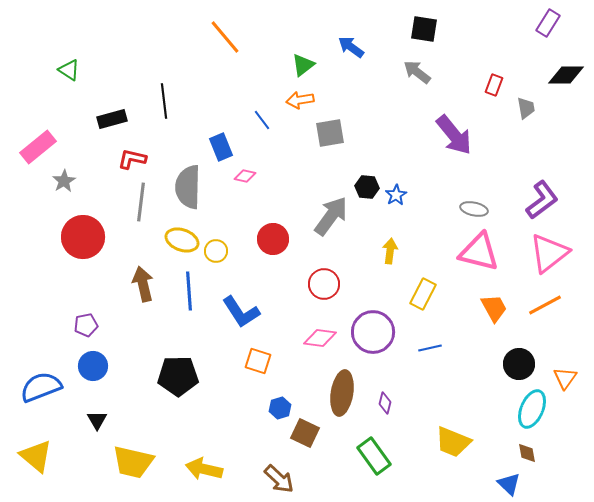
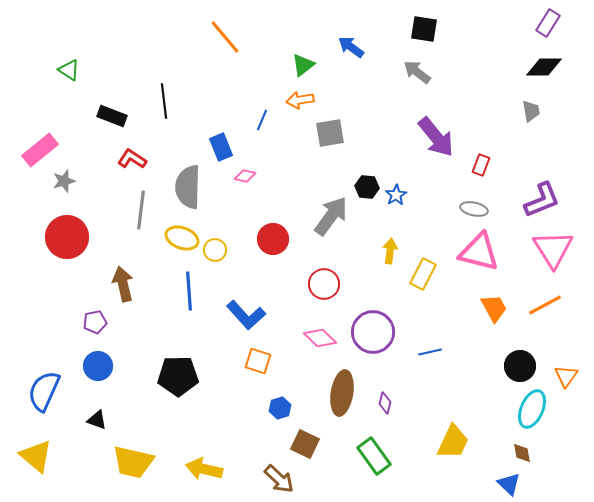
black diamond at (566, 75): moved 22 px left, 8 px up
red rectangle at (494, 85): moved 13 px left, 80 px down
gray trapezoid at (526, 108): moved 5 px right, 3 px down
black rectangle at (112, 119): moved 3 px up; rotated 36 degrees clockwise
blue line at (262, 120): rotated 60 degrees clockwise
purple arrow at (454, 135): moved 18 px left, 2 px down
pink rectangle at (38, 147): moved 2 px right, 3 px down
red L-shape at (132, 159): rotated 20 degrees clockwise
gray star at (64, 181): rotated 15 degrees clockwise
purple L-shape at (542, 200): rotated 15 degrees clockwise
gray line at (141, 202): moved 8 px down
red circle at (83, 237): moved 16 px left
yellow ellipse at (182, 240): moved 2 px up
yellow circle at (216, 251): moved 1 px left, 1 px up
pink triangle at (549, 253): moved 4 px right, 4 px up; rotated 24 degrees counterclockwise
brown arrow at (143, 284): moved 20 px left
yellow rectangle at (423, 294): moved 20 px up
blue L-shape at (241, 312): moved 5 px right, 3 px down; rotated 9 degrees counterclockwise
purple pentagon at (86, 325): moved 9 px right, 3 px up
pink diamond at (320, 338): rotated 36 degrees clockwise
blue line at (430, 348): moved 4 px down
black circle at (519, 364): moved 1 px right, 2 px down
blue circle at (93, 366): moved 5 px right
orange triangle at (565, 378): moved 1 px right, 2 px up
blue semicircle at (41, 387): moved 3 px right, 4 px down; rotated 45 degrees counterclockwise
black triangle at (97, 420): rotated 40 degrees counterclockwise
brown square at (305, 433): moved 11 px down
yellow trapezoid at (453, 442): rotated 87 degrees counterclockwise
brown diamond at (527, 453): moved 5 px left
